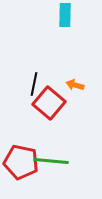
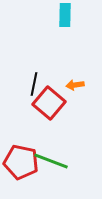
orange arrow: rotated 24 degrees counterclockwise
green line: rotated 16 degrees clockwise
